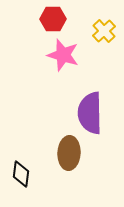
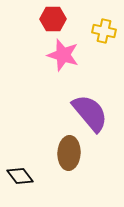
yellow cross: rotated 35 degrees counterclockwise
purple semicircle: rotated 141 degrees clockwise
black diamond: moved 1 px left, 2 px down; rotated 44 degrees counterclockwise
